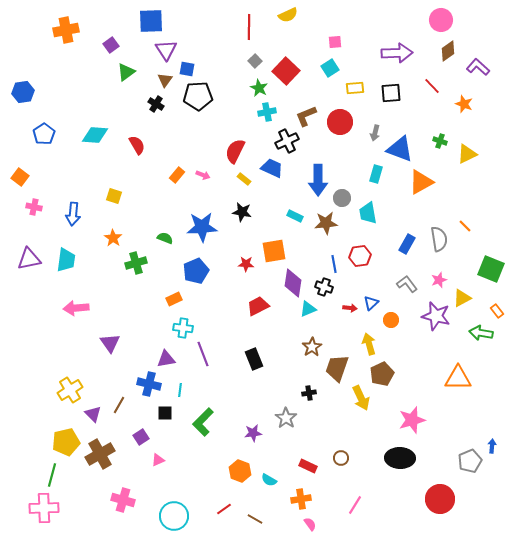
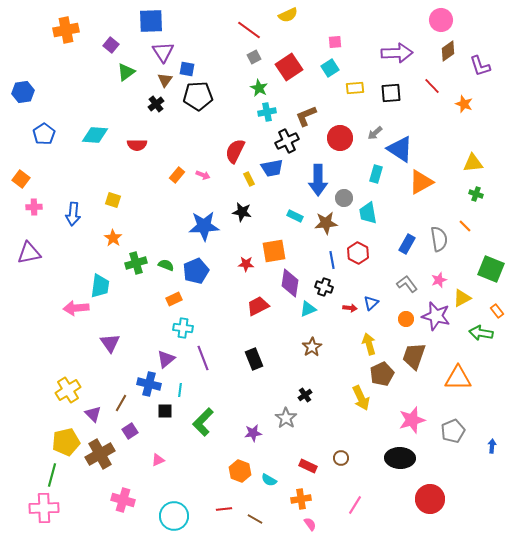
red line at (249, 27): moved 3 px down; rotated 55 degrees counterclockwise
purple square at (111, 45): rotated 14 degrees counterclockwise
purple triangle at (166, 50): moved 3 px left, 2 px down
gray square at (255, 61): moved 1 px left, 4 px up; rotated 16 degrees clockwise
purple L-shape at (478, 67): moved 2 px right, 1 px up; rotated 150 degrees counterclockwise
red square at (286, 71): moved 3 px right, 4 px up; rotated 12 degrees clockwise
black cross at (156, 104): rotated 21 degrees clockwise
red circle at (340, 122): moved 16 px down
gray arrow at (375, 133): rotated 35 degrees clockwise
green cross at (440, 141): moved 36 px right, 53 px down
red semicircle at (137, 145): rotated 120 degrees clockwise
blue triangle at (400, 149): rotated 12 degrees clockwise
yellow triangle at (467, 154): moved 6 px right, 9 px down; rotated 20 degrees clockwise
blue trapezoid at (272, 168): rotated 145 degrees clockwise
orange square at (20, 177): moved 1 px right, 2 px down
yellow rectangle at (244, 179): moved 5 px right; rotated 24 degrees clockwise
yellow square at (114, 196): moved 1 px left, 4 px down
gray circle at (342, 198): moved 2 px right
pink cross at (34, 207): rotated 14 degrees counterclockwise
blue star at (202, 227): moved 2 px right, 1 px up
green semicircle at (165, 238): moved 1 px right, 27 px down
red hexagon at (360, 256): moved 2 px left, 3 px up; rotated 25 degrees counterclockwise
purple triangle at (29, 259): moved 6 px up
cyan trapezoid at (66, 260): moved 34 px right, 26 px down
blue line at (334, 264): moved 2 px left, 4 px up
purple diamond at (293, 283): moved 3 px left
orange circle at (391, 320): moved 15 px right, 1 px up
purple line at (203, 354): moved 4 px down
purple triangle at (166, 359): rotated 30 degrees counterclockwise
brown trapezoid at (337, 368): moved 77 px right, 12 px up
yellow cross at (70, 390): moved 2 px left
black cross at (309, 393): moved 4 px left, 2 px down; rotated 24 degrees counterclockwise
brown line at (119, 405): moved 2 px right, 2 px up
black square at (165, 413): moved 2 px up
purple square at (141, 437): moved 11 px left, 6 px up
gray pentagon at (470, 461): moved 17 px left, 30 px up
red circle at (440, 499): moved 10 px left
red line at (224, 509): rotated 28 degrees clockwise
